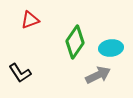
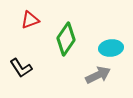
green diamond: moved 9 px left, 3 px up
black L-shape: moved 1 px right, 5 px up
